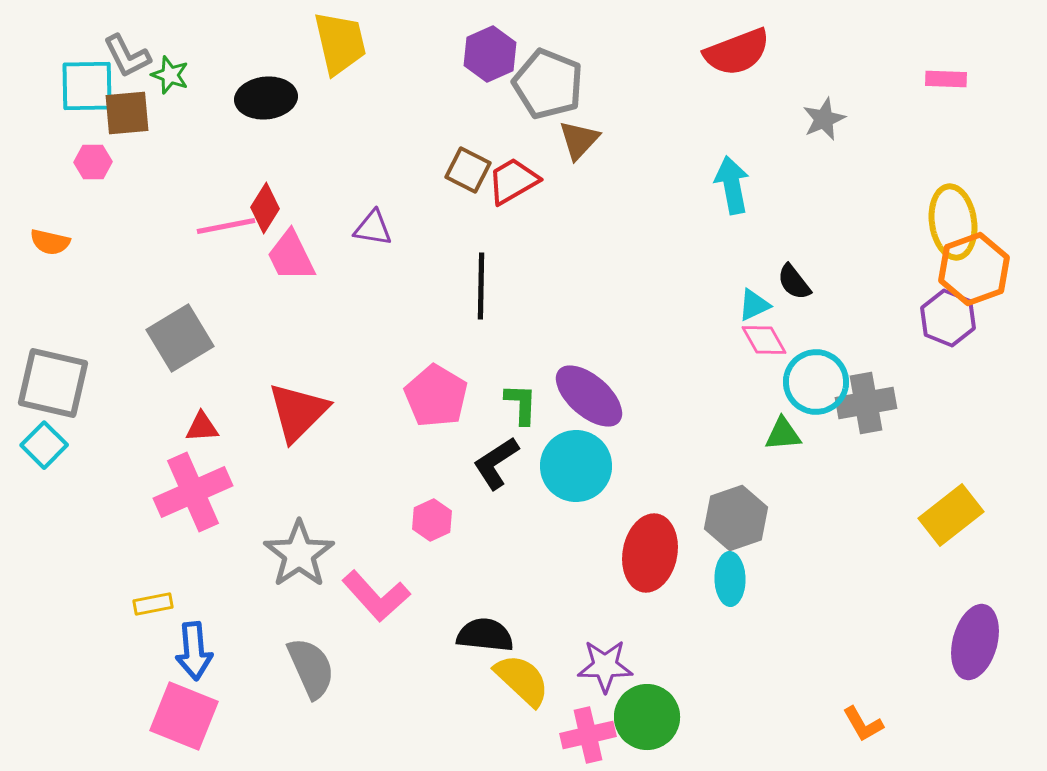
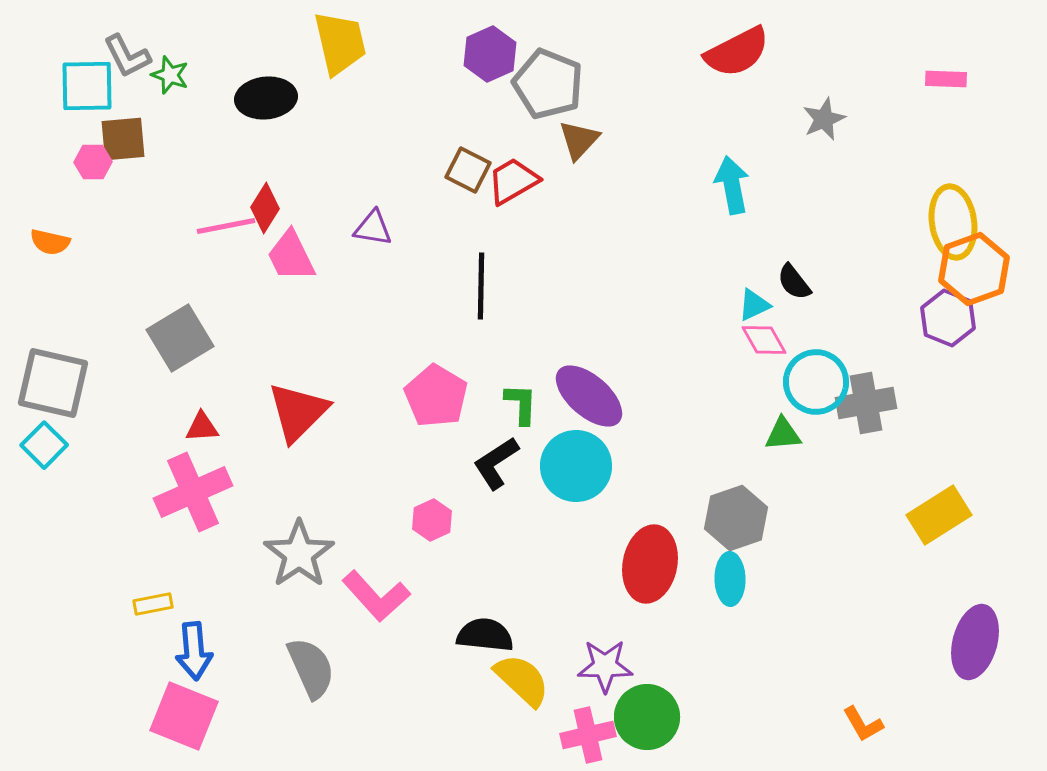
red semicircle at (737, 52): rotated 6 degrees counterclockwise
brown square at (127, 113): moved 4 px left, 26 px down
yellow rectangle at (951, 515): moved 12 px left; rotated 6 degrees clockwise
red ellipse at (650, 553): moved 11 px down
